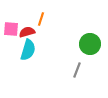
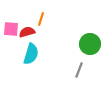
cyan semicircle: moved 3 px right, 4 px down
gray line: moved 2 px right
